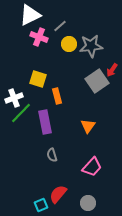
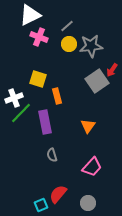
gray line: moved 7 px right
